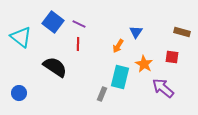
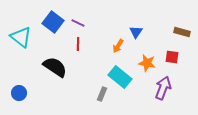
purple line: moved 1 px left, 1 px up
orange star: moved 3 px right, 1 px up; rotated 18 degrees counterclockwise
cyan rectangle: rotated 65 degrees counterclockwise
purple arrow: rotated 70 degrees clockwise
